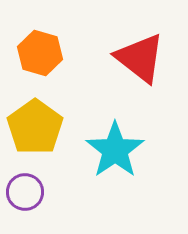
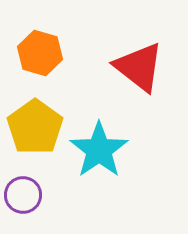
red triangle: moved 1 px left, 9 px down
cyan star: moved 16 px left
purple circle: moved 2 px left, 3 px down
